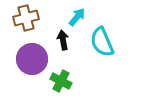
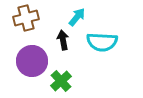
cyan semicircle: rotated 64 degrees counterclockwise
purple circle: moved 2 px down
green cross: rotated 20 degrees clockwise
